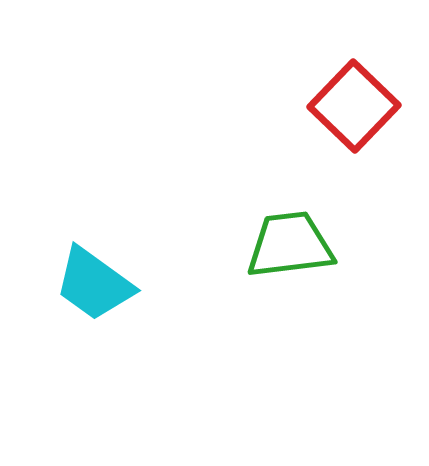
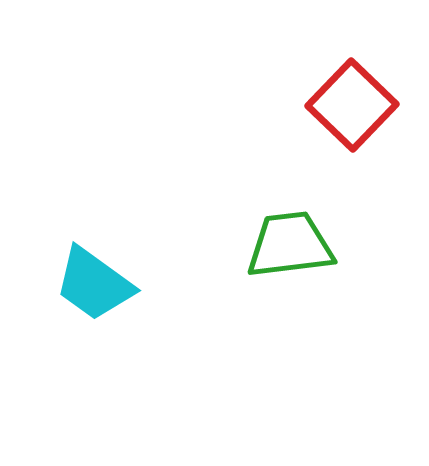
red square: moved 2 px left, 1 px up
